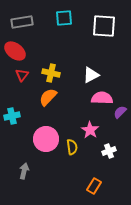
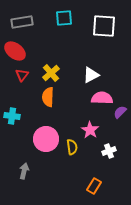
yellow cross: rotated 36 degrees clockwise
orange semicircle: rotated 42 degrees counterclockwise
cyan cross: rotated 21 degrees clockwise
